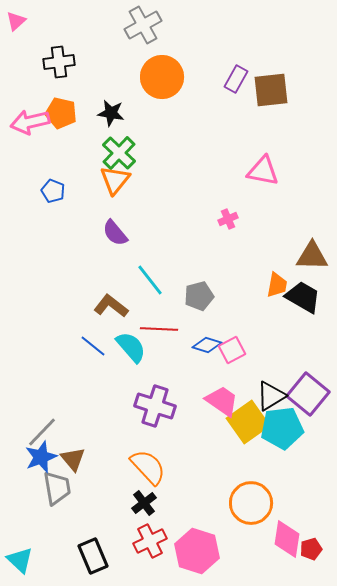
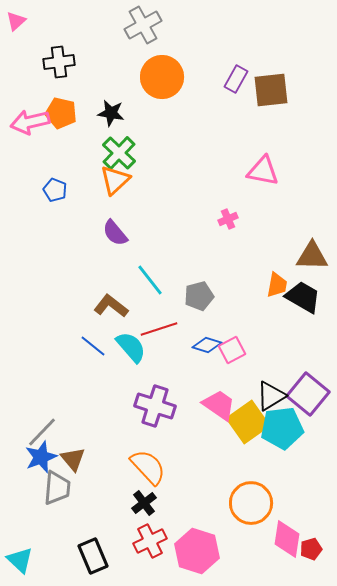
orange triangle at (115, 180): rotated 8 degrees clockwise
blue pentagon at (53, 191): moved 2 px right, 1 px up
red line at (159, 329): rotated 21 degrees counterclockwise
pink trapezoid at (222, 401): moved 3 px left, 4 px down
gray trapezoid at (57, 488): rotated 15 degrees clockwise
